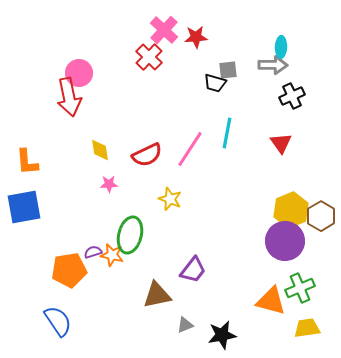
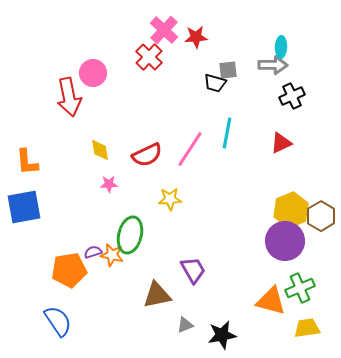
pink circle: moved 14 px right
red triangle: rotated 40 degrees clockwise
yellow star: rotated 25 degrees counterclockwise
purple trapezoid: rotated 68 degrees counterclockwise
